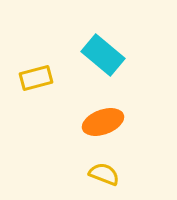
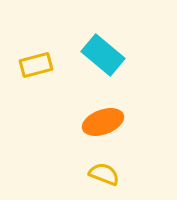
yellow rectangle: moved 13 px up
